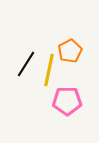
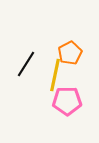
orange pentagon: moved 2 px down
yellow line: moved 6 px right, 5 px down
